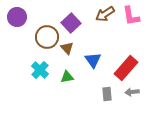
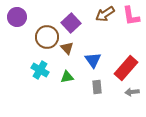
cyan cross: rotated 12 degrees counterclockwise
gray rectangle: moved 10 px left, 7 px up
